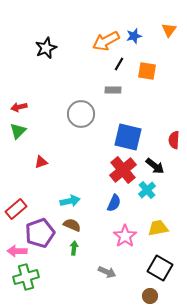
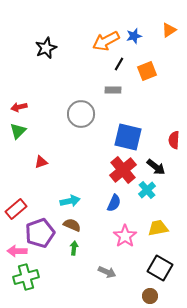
orange triangle: rotated 21 degrees clockwise
orange square: rotated 30 degrees counterclockwise
black arrow: moved 1 px right, 1 px down
